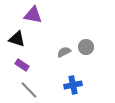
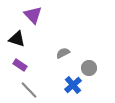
purple triangle: rotated 36 degrees clockwise
gray circle: moved 3 px right, 21 px down
gray semicircle: moved 1 px left, 1 px down
purple rectangle: moved 2 px left
blue cross: rotated 30 degrees counterclockwise
